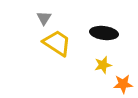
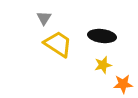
black ellipse: moved 2 px left, 3 px down
yellow trapezoid: moved 1 px right, 1 px down
